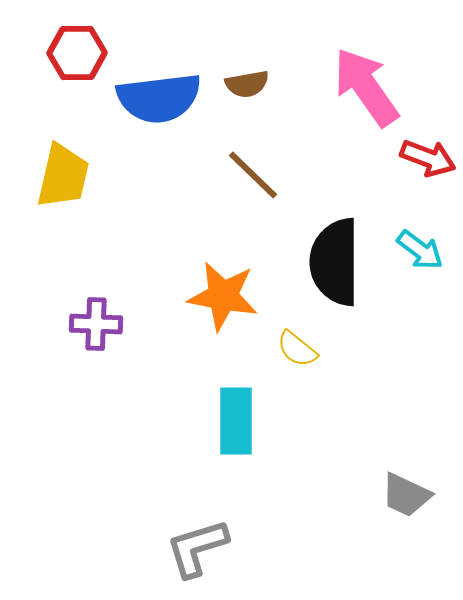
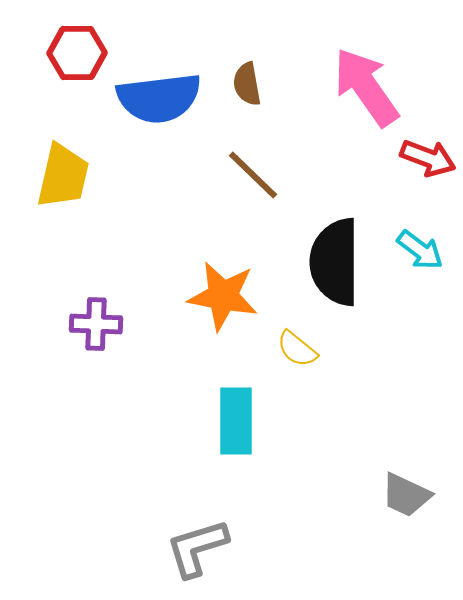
brown semicircle: rotated 90 degrees clockwise
